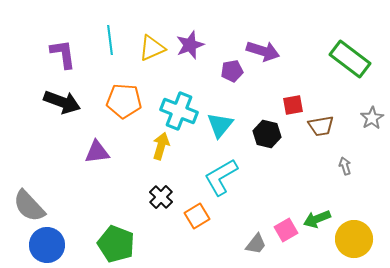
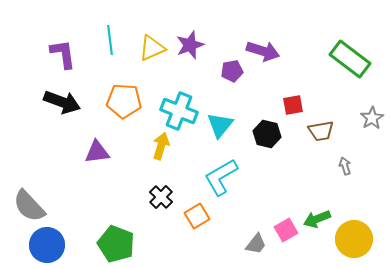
brown trapezoid: moved 5 px down
